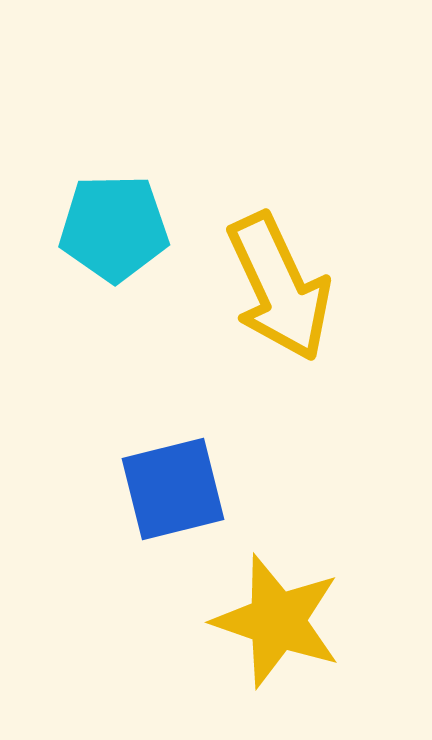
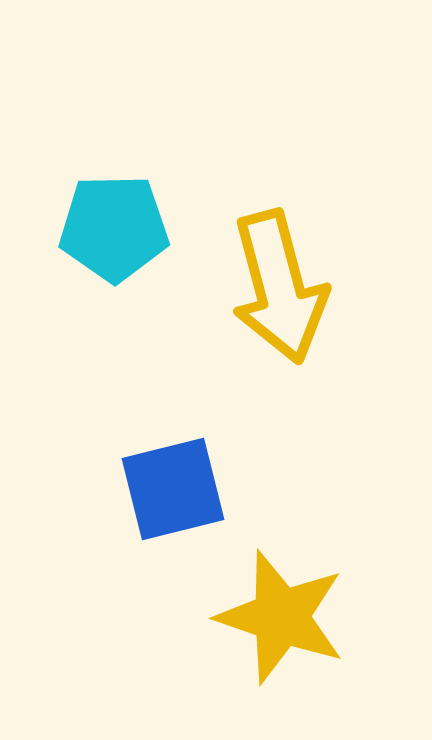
yellow arrow: rotated 10 degrees clockwise
yellow star: moved 4 px right, 4 px up
